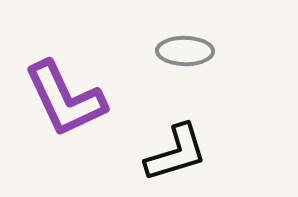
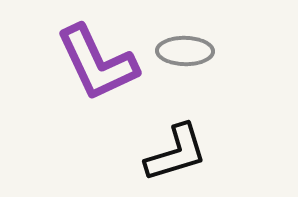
purple L-shape: moved 32 px right, 36 px up
